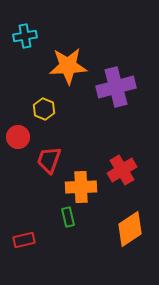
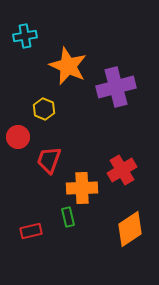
orange star: rotated 27 degrees clockwise
orange cross: moved 1 px right, 1 px down
red rectangle: moved 7 px right, 9 px up
